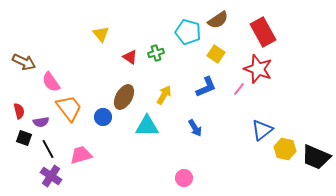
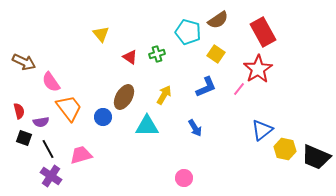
green cross: moved 1 px right, 1 px down
red star: rotated 20 degrees clockwise
